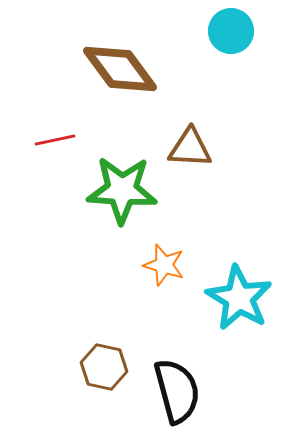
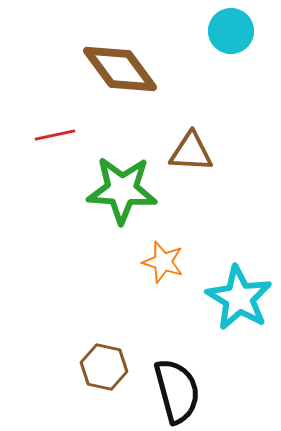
red line: moved 5 px up
brown triangle: moved 1 px right, 4 px down
orange star: moved 1 px left, 3 px up
